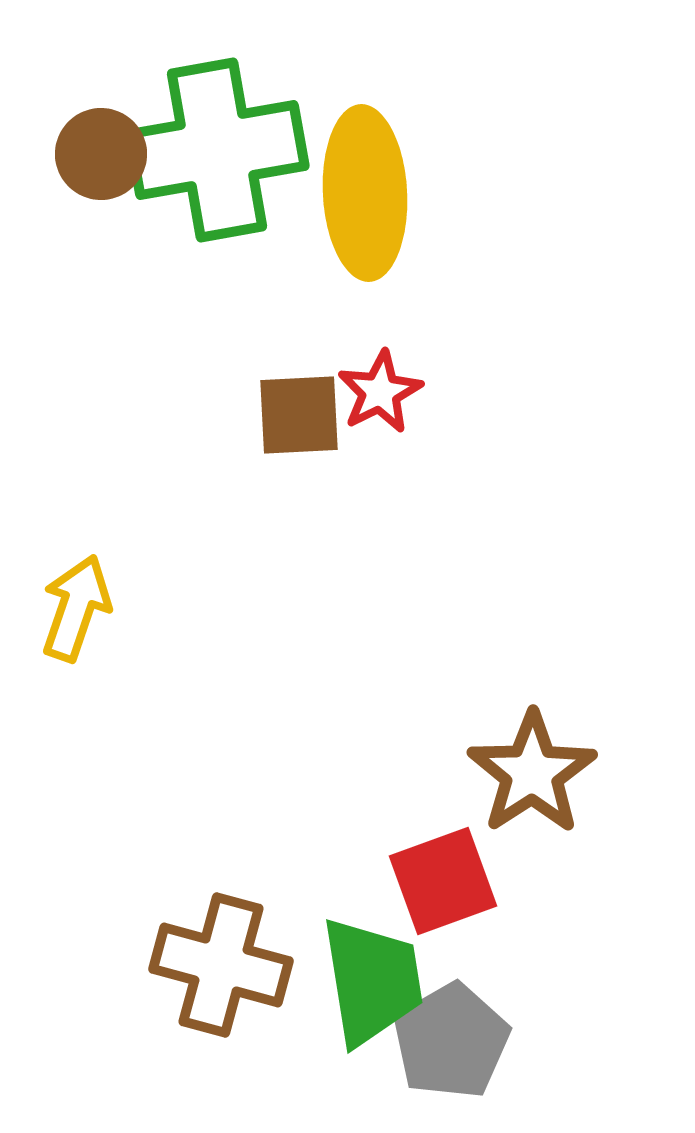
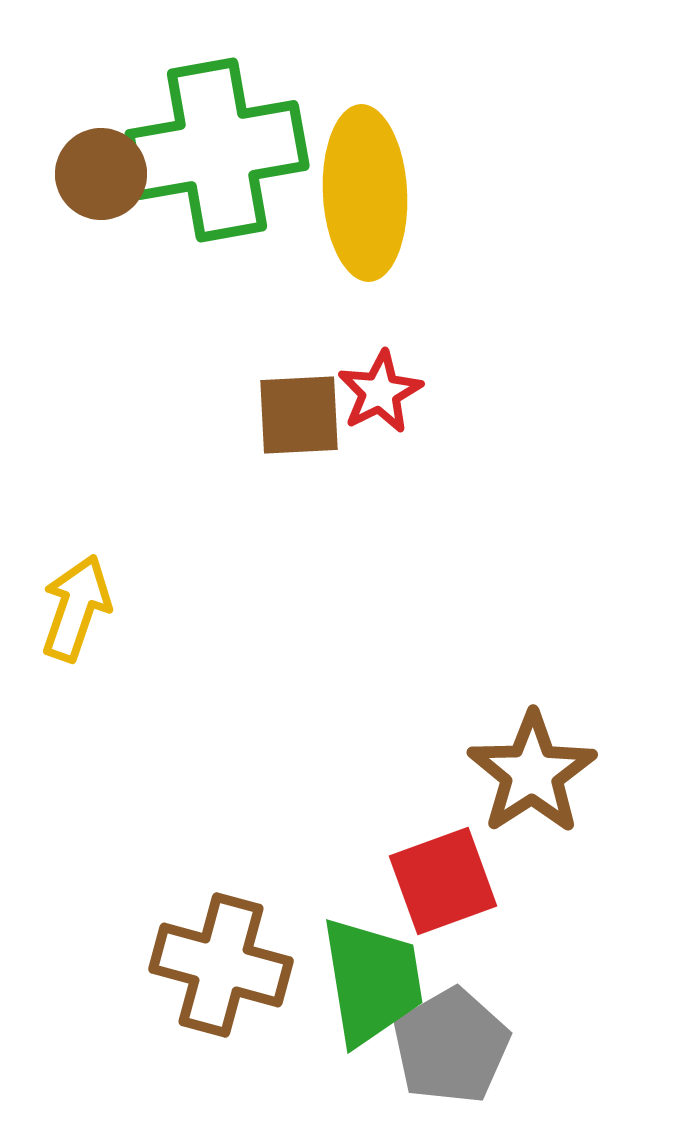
brown circle: moved 20 px down
gray pentagon: moved 5 px down
